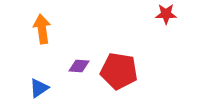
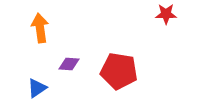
orange arrow: moved 2 px left, 1 px up
purple diamond: moved 10 px left, 2 px up
blue triangle: moved 2 px left
